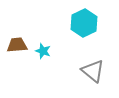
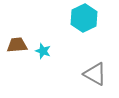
cyan hexagon: moved 5 px up
gray triangle: moved 2 px right, 3 px down; rotated 10 degrees counterclockwise
